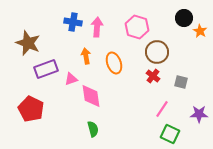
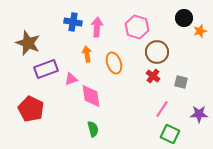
orange star: rotated 24 degrees clockwise
orange arrow: moved 1 px right, 2 px up
